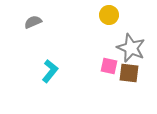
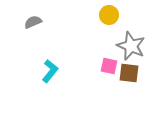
gray star: moved 2 px up
